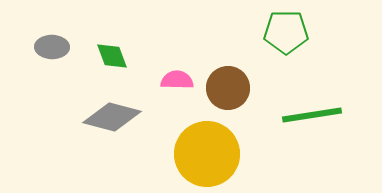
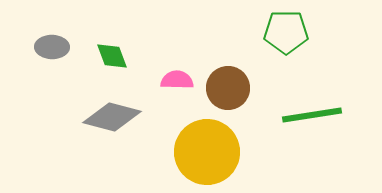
yellow circle: moved 2 px up
